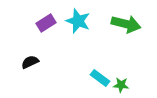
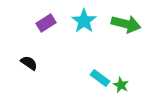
cyan star: moved 6 px right; rotated 15 degrees clockwise
black semicircle: moved 1 px left, 1 px down; rotated 60 degrees clockwise
green star: rotated 21 degrees clockwise
